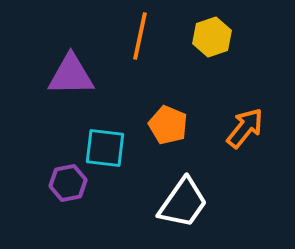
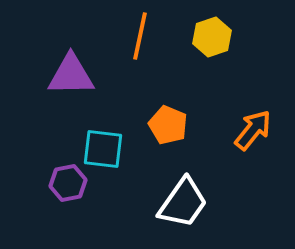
orange arrow: moved 8 px right, 2 px down
cyan square: moved 2 px left, 1 px down
